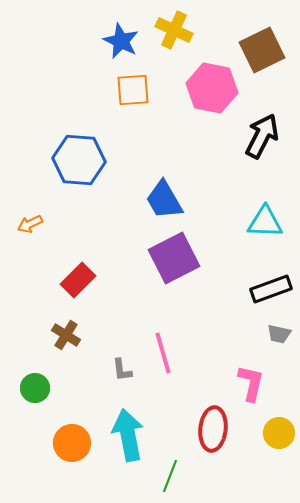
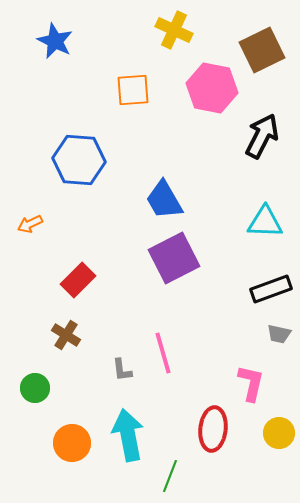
blue star: moved 66 px left
